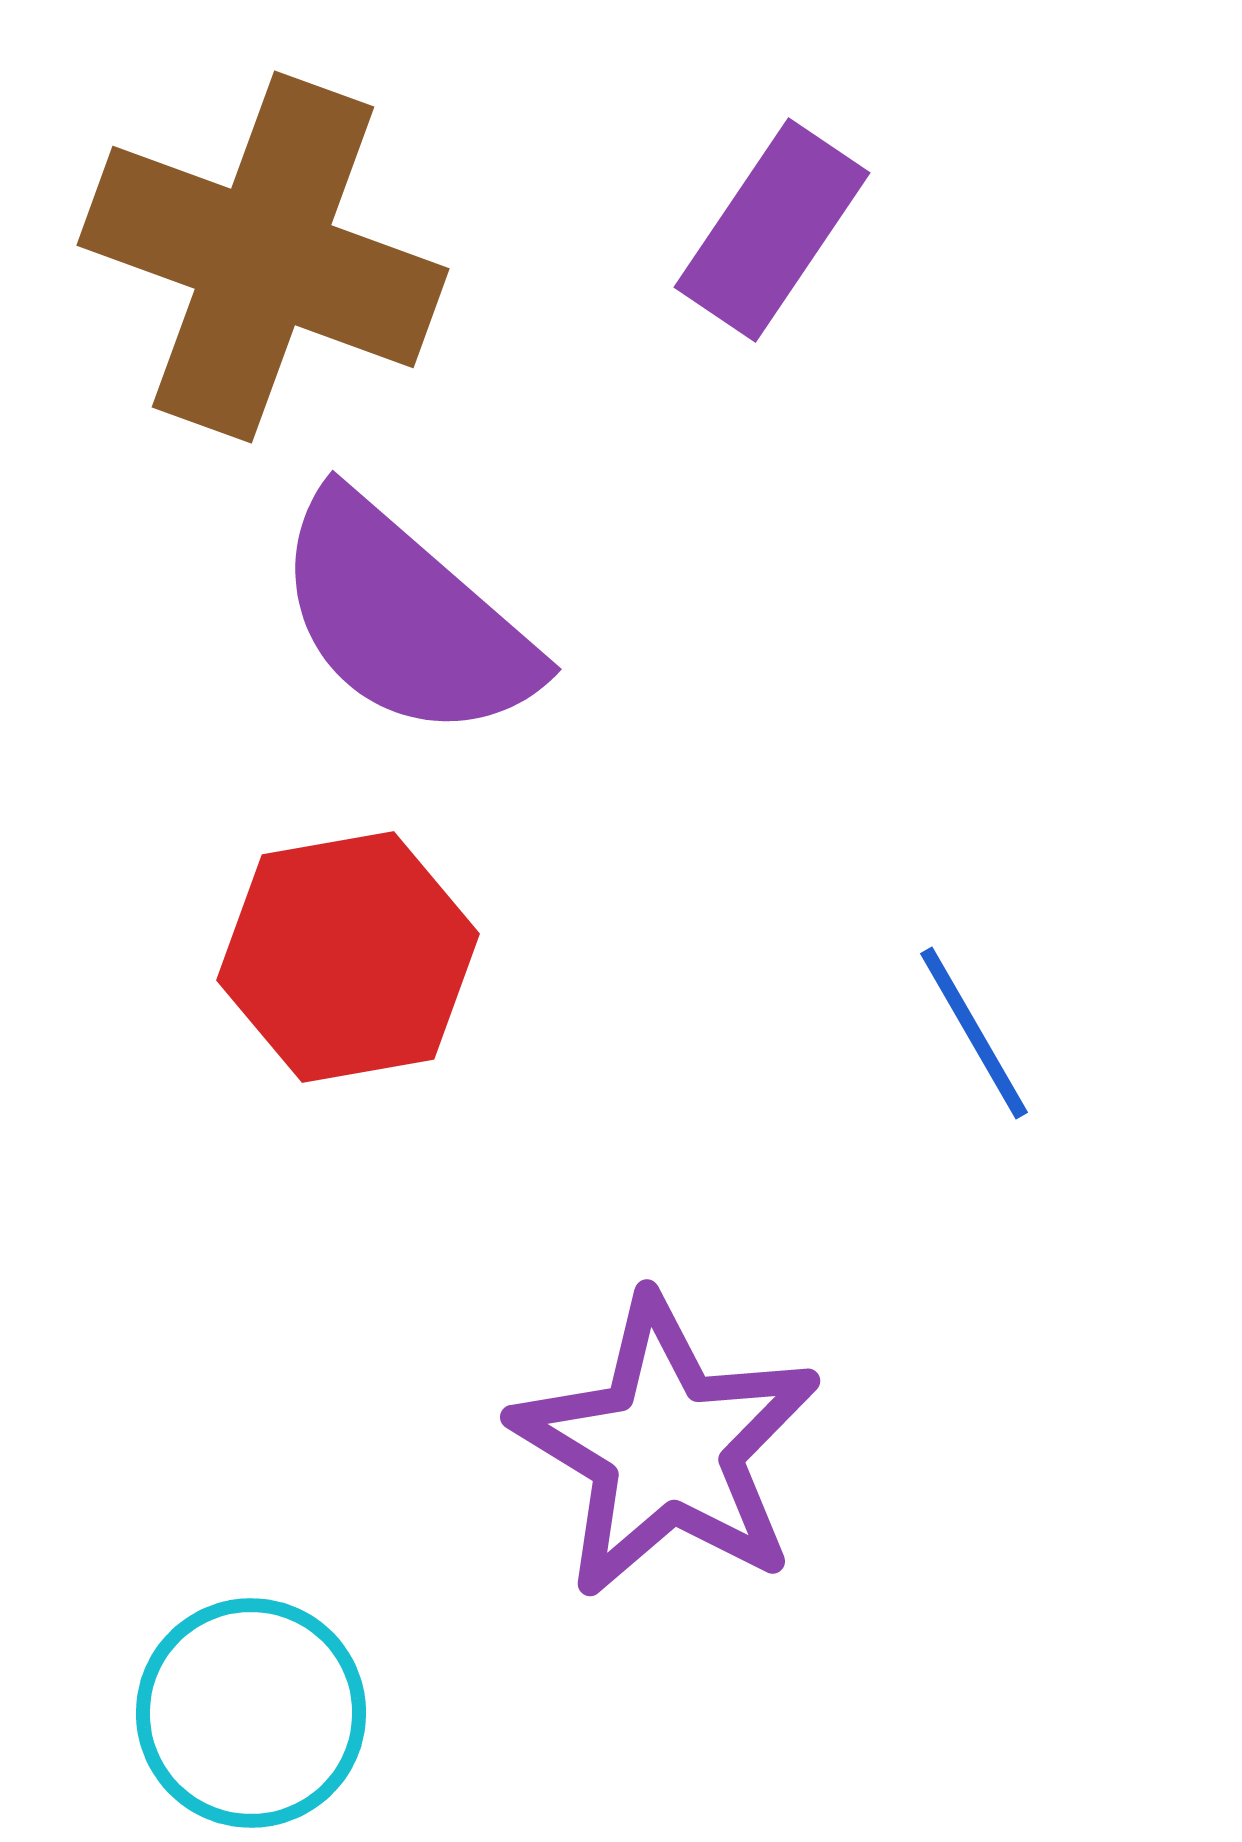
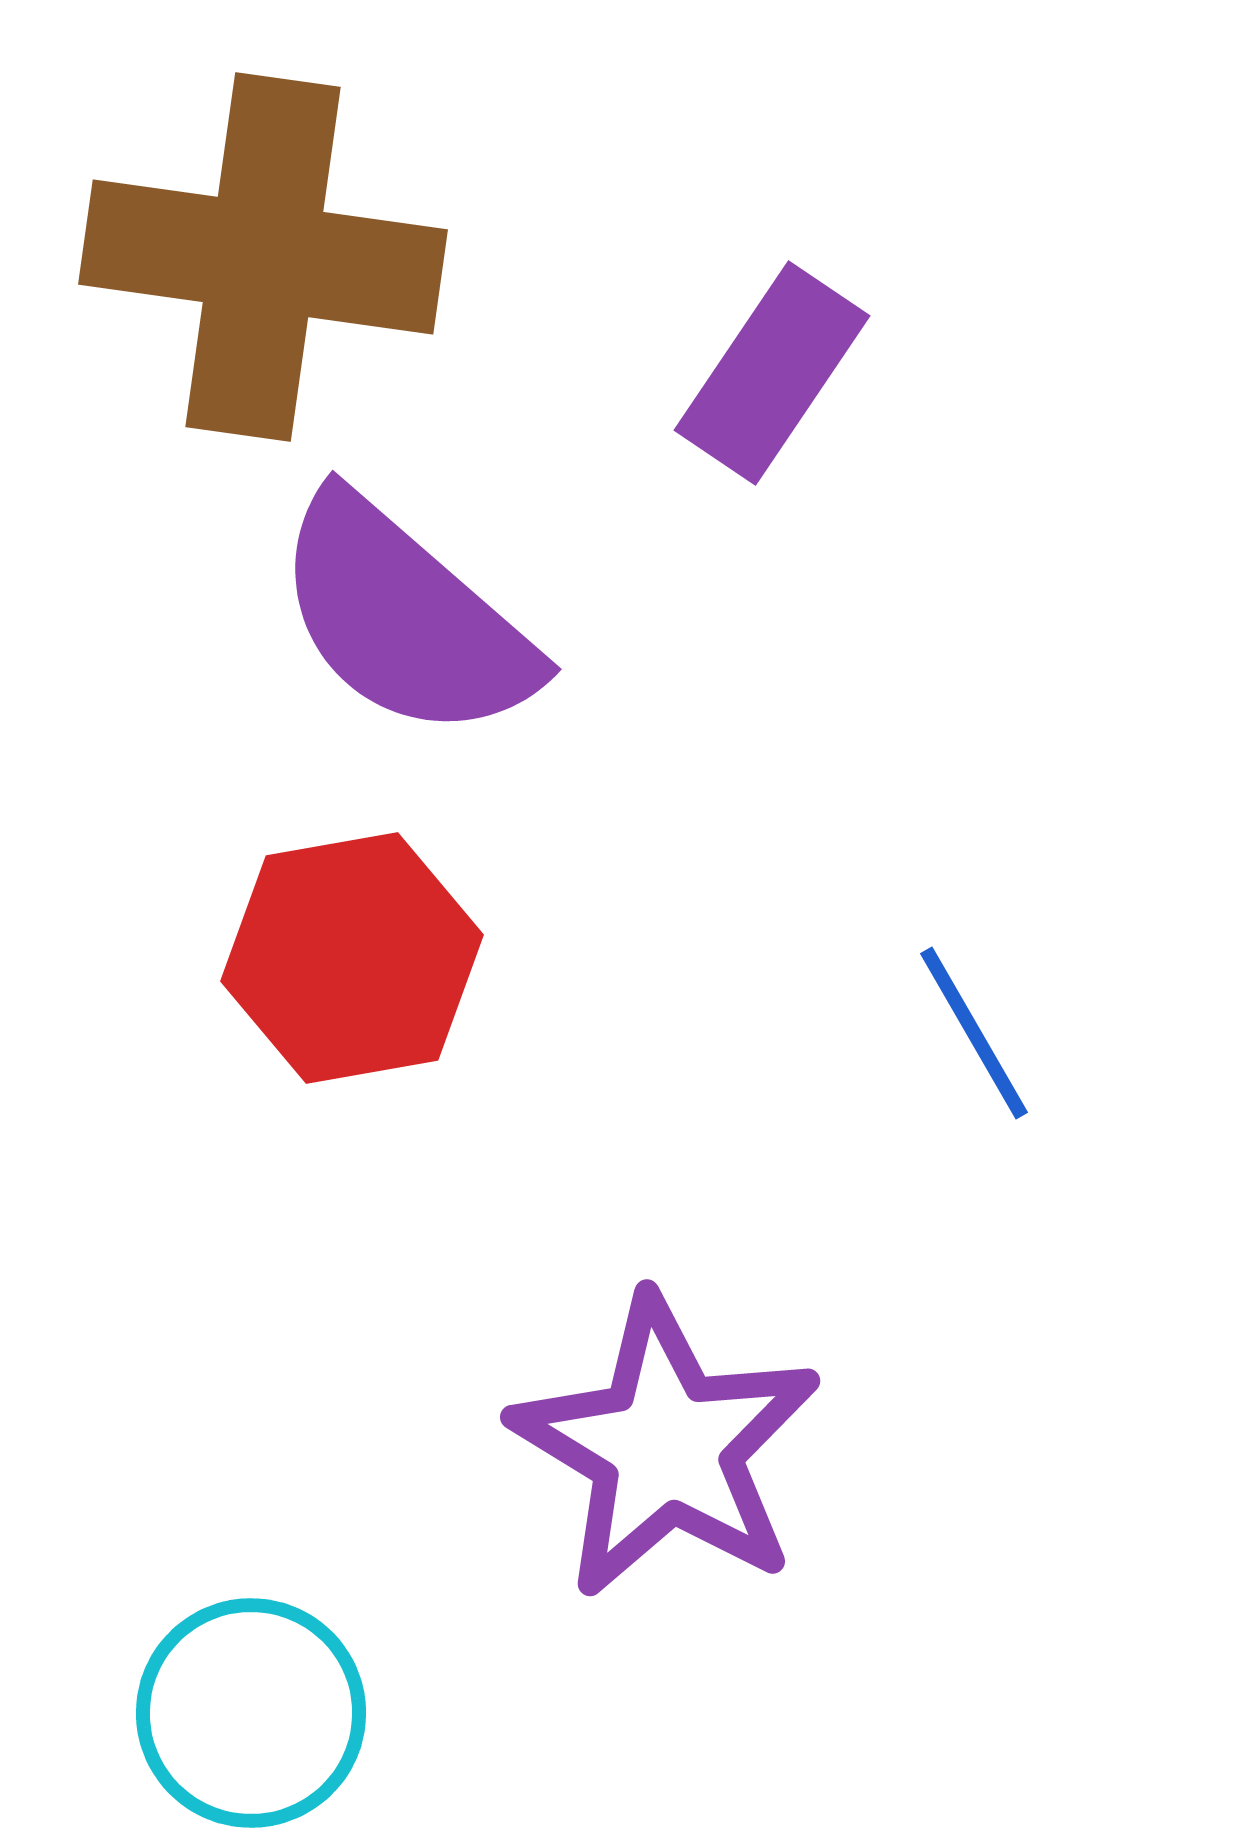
purple rectangle: moved 143 px down
brown cross: rotated 12 degrees counterclockwise
red hexagon: moved 4 px right, 1 px down
